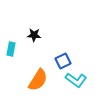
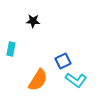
black star: moved 1 px left, 14 px up
